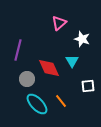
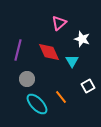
red diamond: moved 16 px up
white square: rotated 24 degrees counterclockwise
orange line: moved 4 px up
